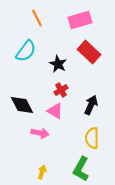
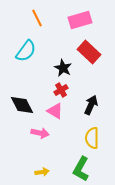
black star: moved 5 px right, 4 px down
yellow arrow: rotated 64 degrees clockwise
